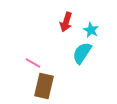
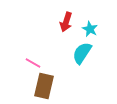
cyan star: moved 1 px left, 1 px up
